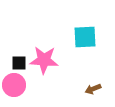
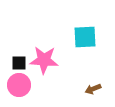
pink circle: moved 5 px right
